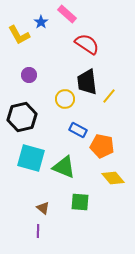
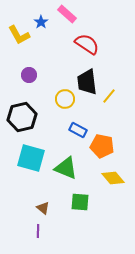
green triangle: moved 2 px right, 1 px down
